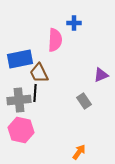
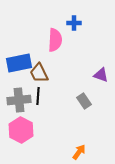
blue rectangle: moved 1 px left, 4 px down
purple triangle: rotated 42 degrees clockwise
black line: moved 3 px right, 3 px down
pink hexagon: rotated 15 degrees clockwise
